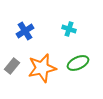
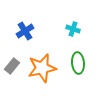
cyan cross: moved 4 px right
green ellipse: rotated 70 degrees counterclockwise
